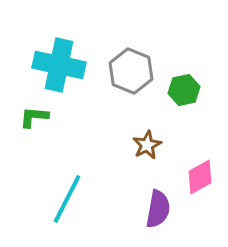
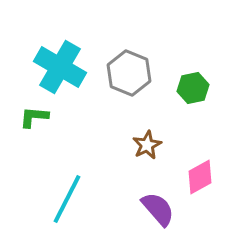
cyan cross: moved 1 px right, 2 px down; rotated 18 degrees clockwise
gray hexagon: moved 2 px left, 2 px down
green hexagon: moved 9 px right, 2 px up
purple semicircle: rotated 51 degrees counterclockwise
